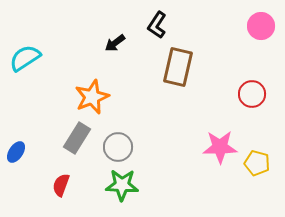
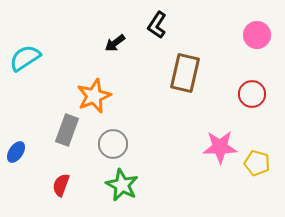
pink circle: moved 4 px left, 9 px down
brown rectangle: moved 7 px right, 6 px down
orange star: moved 2 px right, 1 px up
gray rectangle: moved 10 px left, 8 px up; rotated 12 degrees counterclockwise
gray circle: moved 5 px left, 3 px up
green star: rotated 24 degrees clockwise
